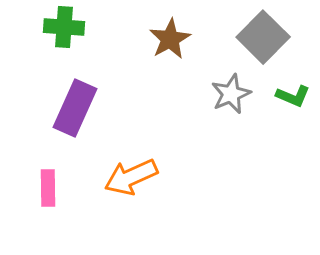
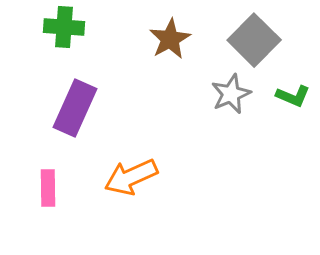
gray square: moved 9 px left, 3 px down
